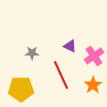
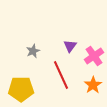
purple triangle: rotated 40 degrees clockwise
gray star: moved 1 px right, 2 px up; rotated 24 degrees counterclockwise
